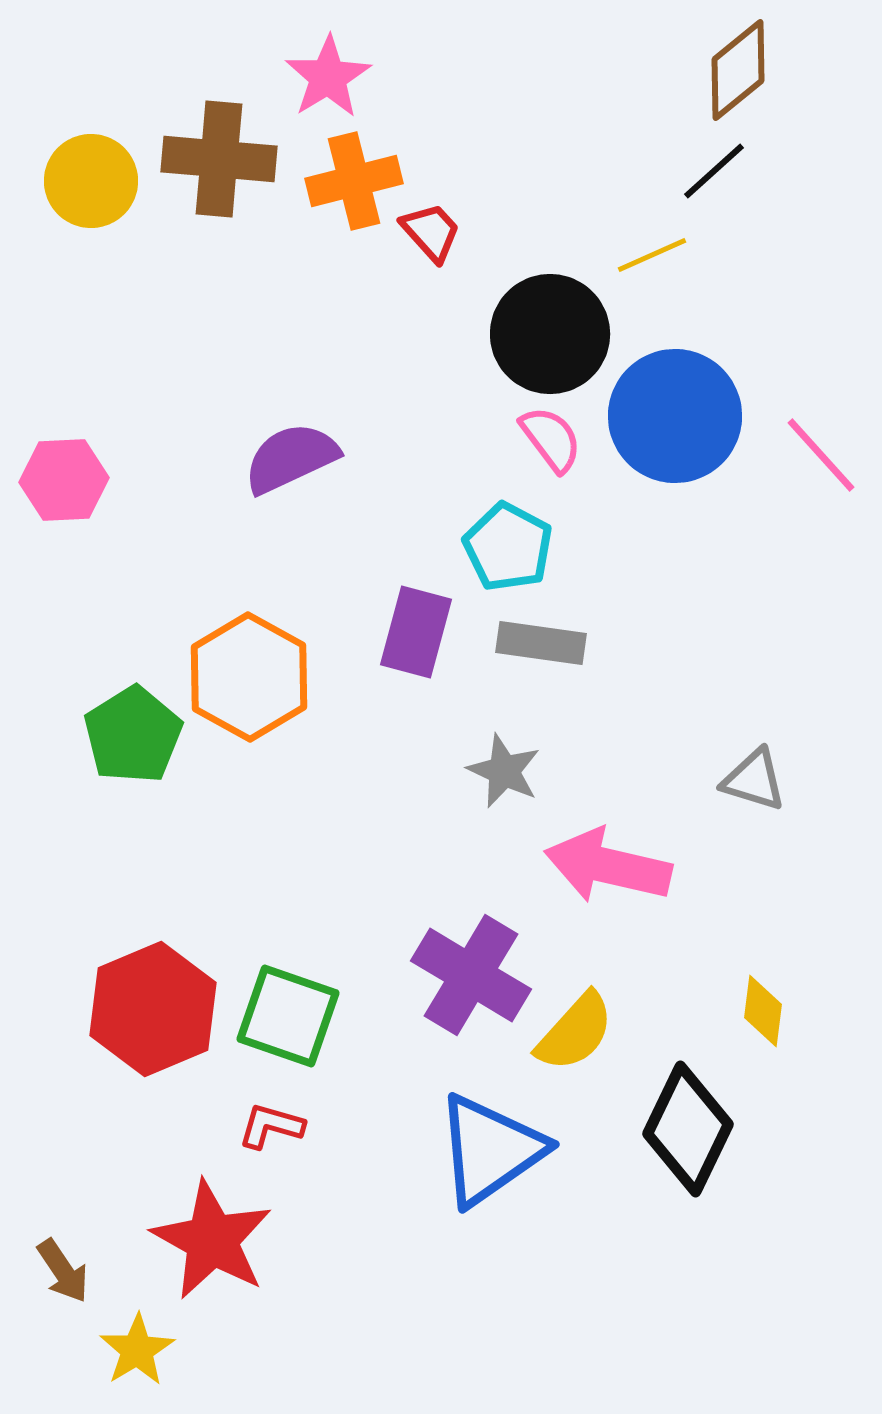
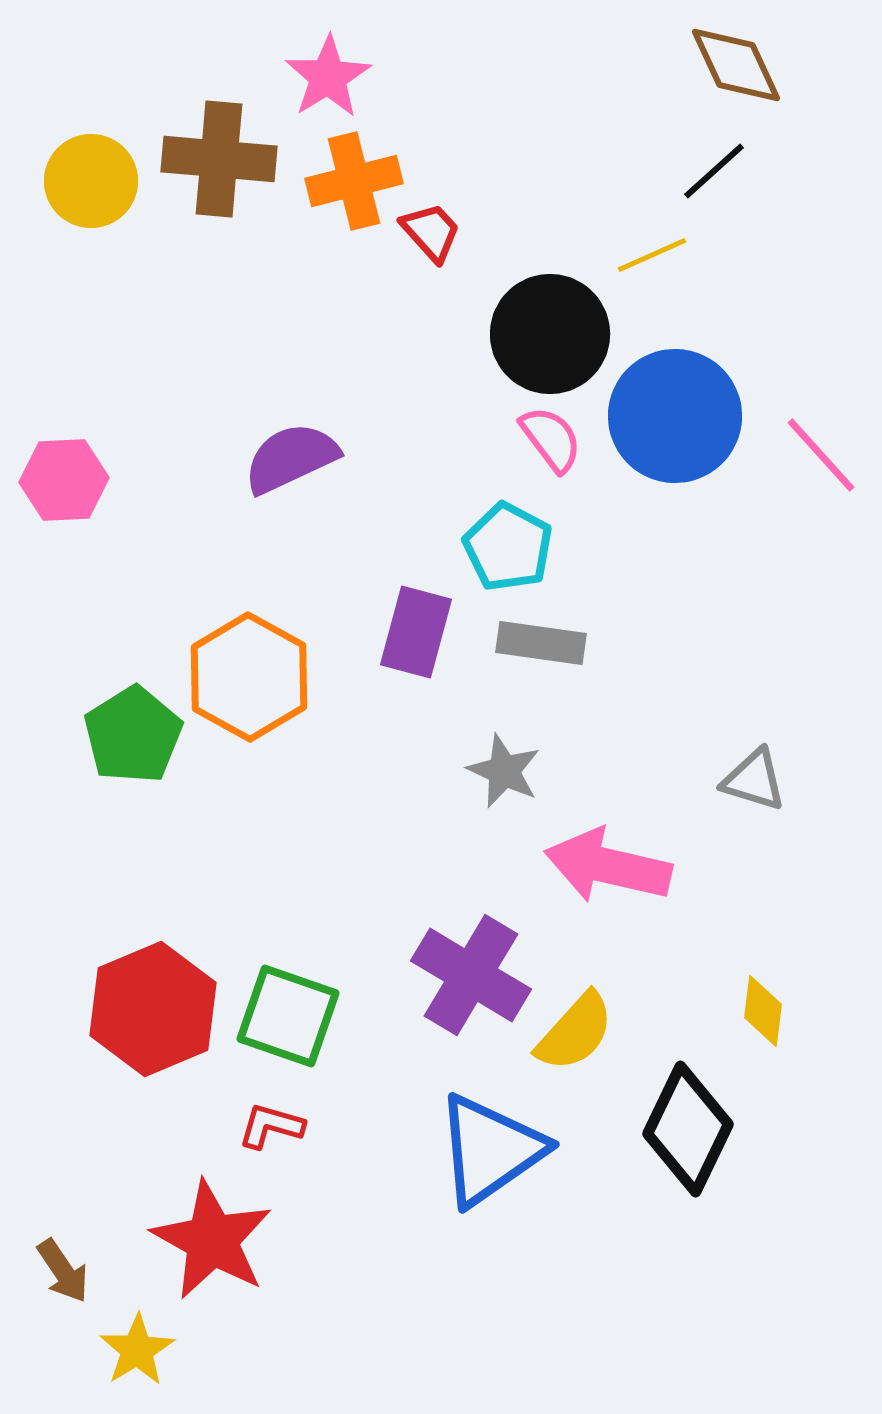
brown diamond: moved 2 px left, 5 px up; rotated 76 degrees counterclockwise
